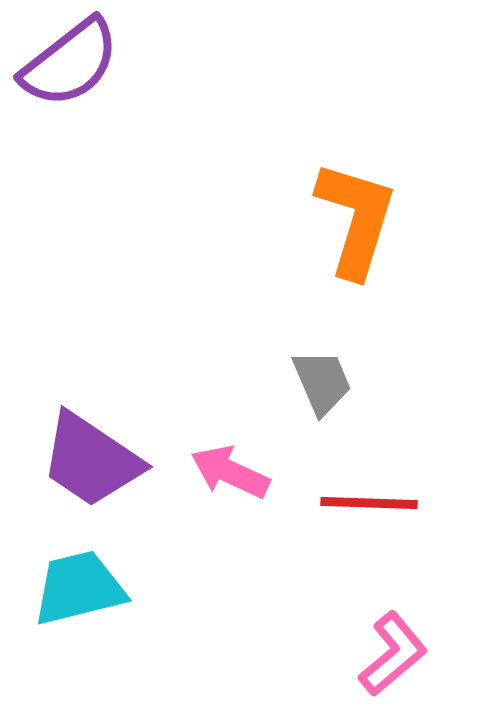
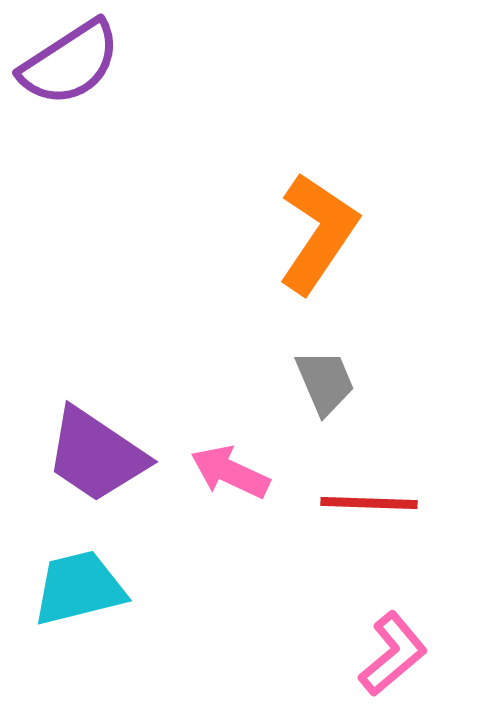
purple semicircle: rotated 5 degrees clockwise
orange L-shape: moved 38 px left, 14 px down; rotated 17 degrees clockwise
gray trapezoid: moved 3 px right
purple trapezoid: moved 5 px right, 5 px up
